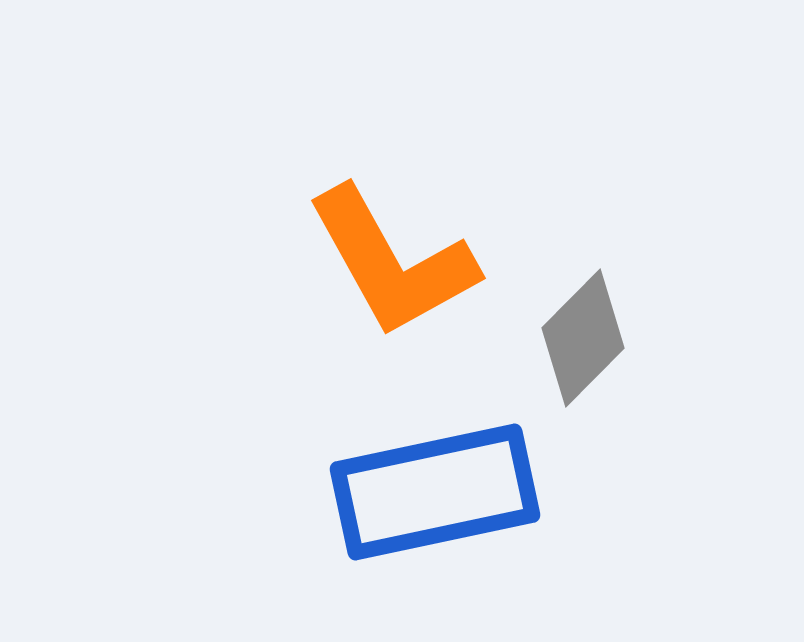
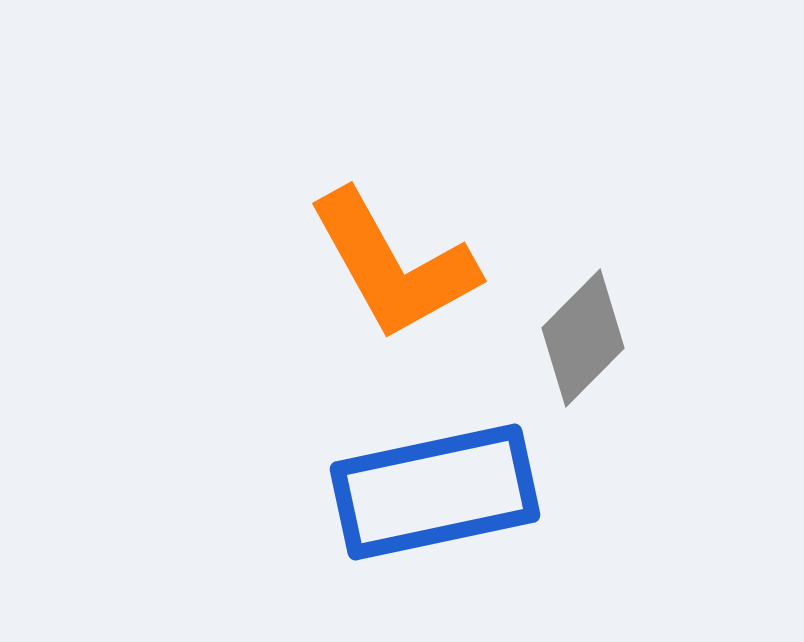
orange L-shape: moved 1 px right, 3 px down
